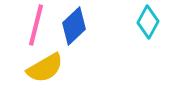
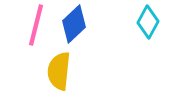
blue diamond: moved 2 px up
yellow semicircle: moved 14 px right, 3 px down; rotated 126 degrees clockwise
